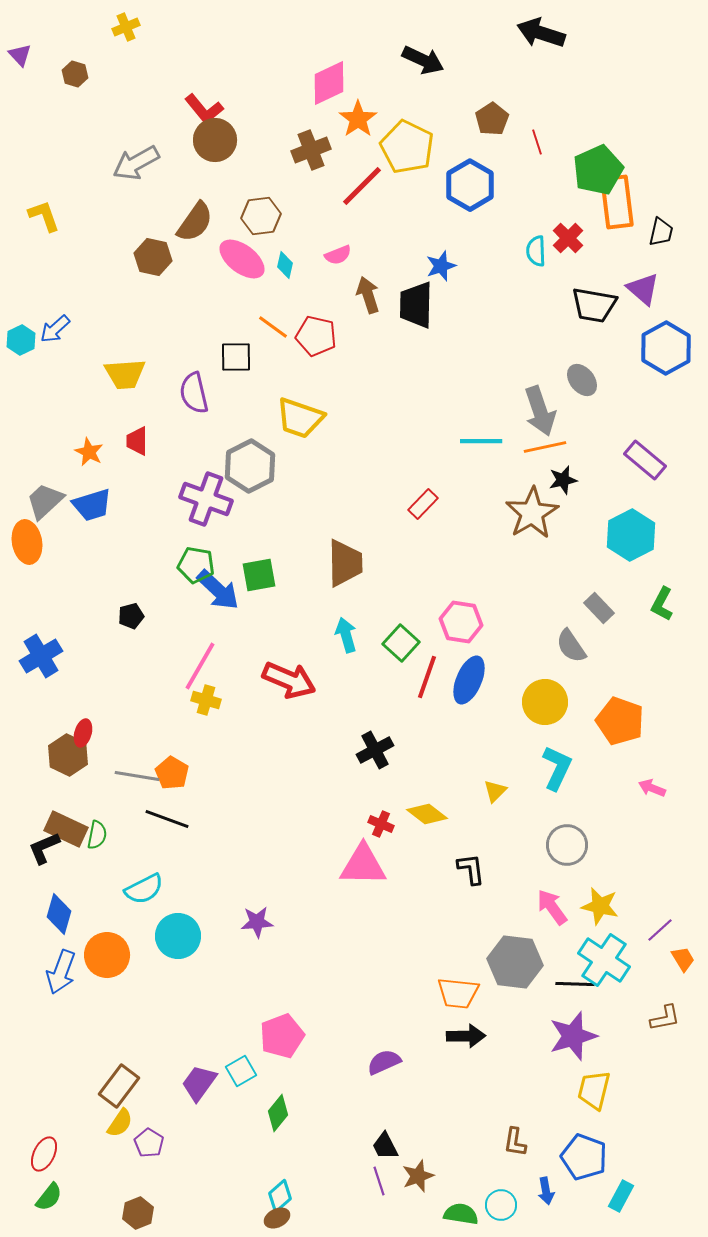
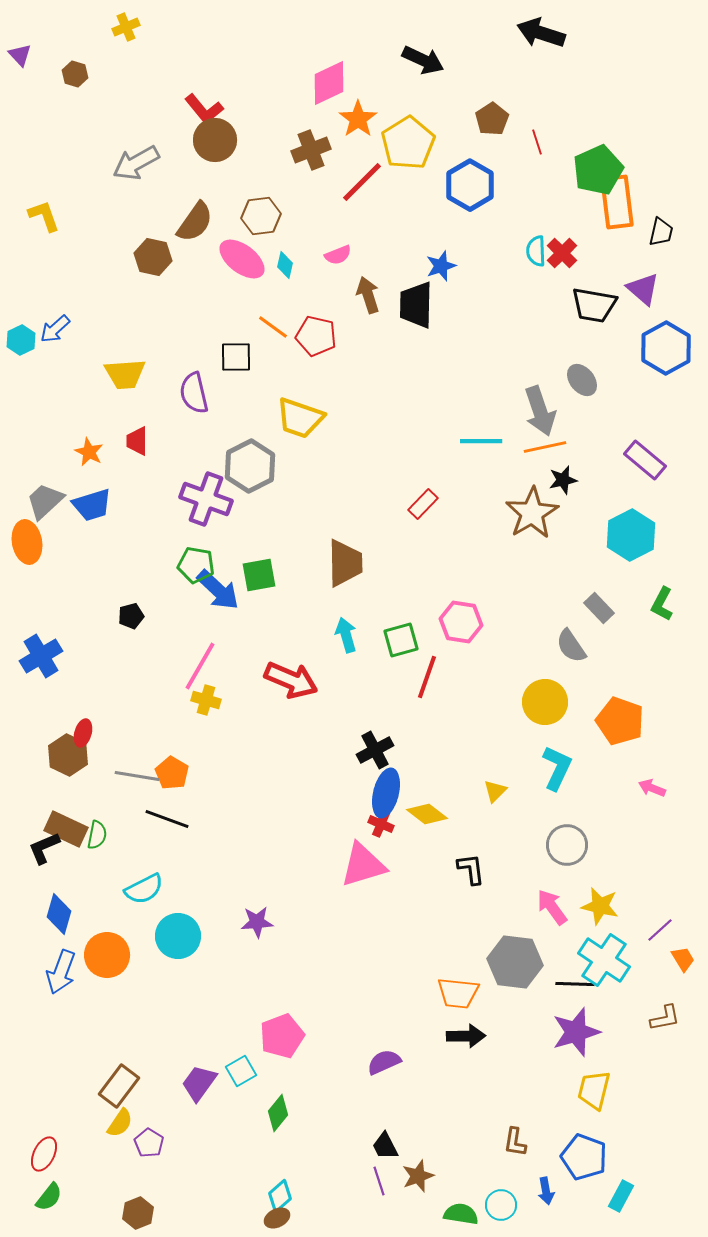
yellow pentagon at (407, 147): moved 1 px right, 4 px up; rotated 14 degrees clockwise
red line at (362, 186): moved 4 px up
red cross at (568, 238): moved 6 px left, 15 px down
green square at (401, 643): moved 3 px up; rotated 33 degrees clockwise
red arrow at (289, 680): moved 2 px right
blue ellipse at (469, 680): moved 83 px left, 113 px down; rotated 9 degrees counterclockwise
pink triangle at (363, 865): rotated 18 degrees counterclockwise
purple star at (573, 1036): moved 3 px right, 4 px up
